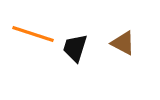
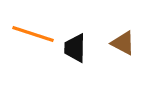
black trapezoid: rotated 16 degrees counterclockwise
